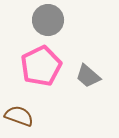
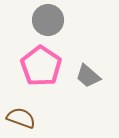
pink pentagon: rotated 12 degrees counterclockwise
brown semicircle: moved 2 px right, 2 px down
